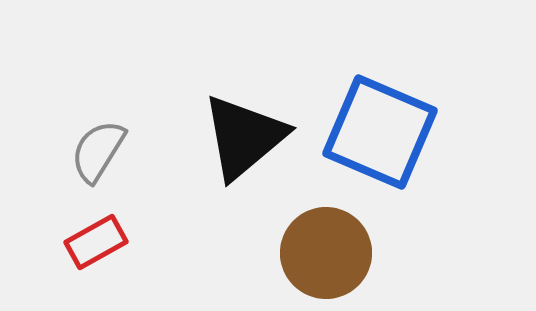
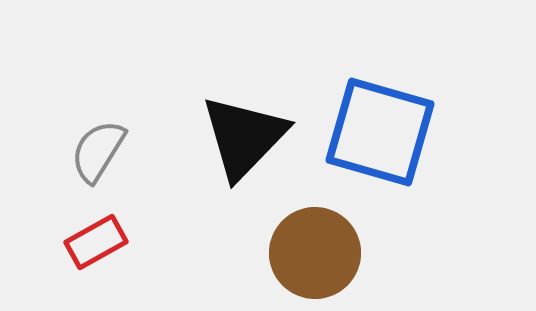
blue square: rotated 7 degrees counterclockwise
black triangle: rotated 6 degrees counterclockwise
brown circle: moved 11 px left
